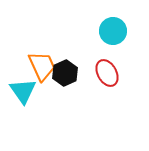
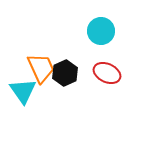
cyan circle: moved 12 px left
orange trapezoid: moved 1 px left, 2 px down
red ellipse: rotated 36 degrees counterclockwise
